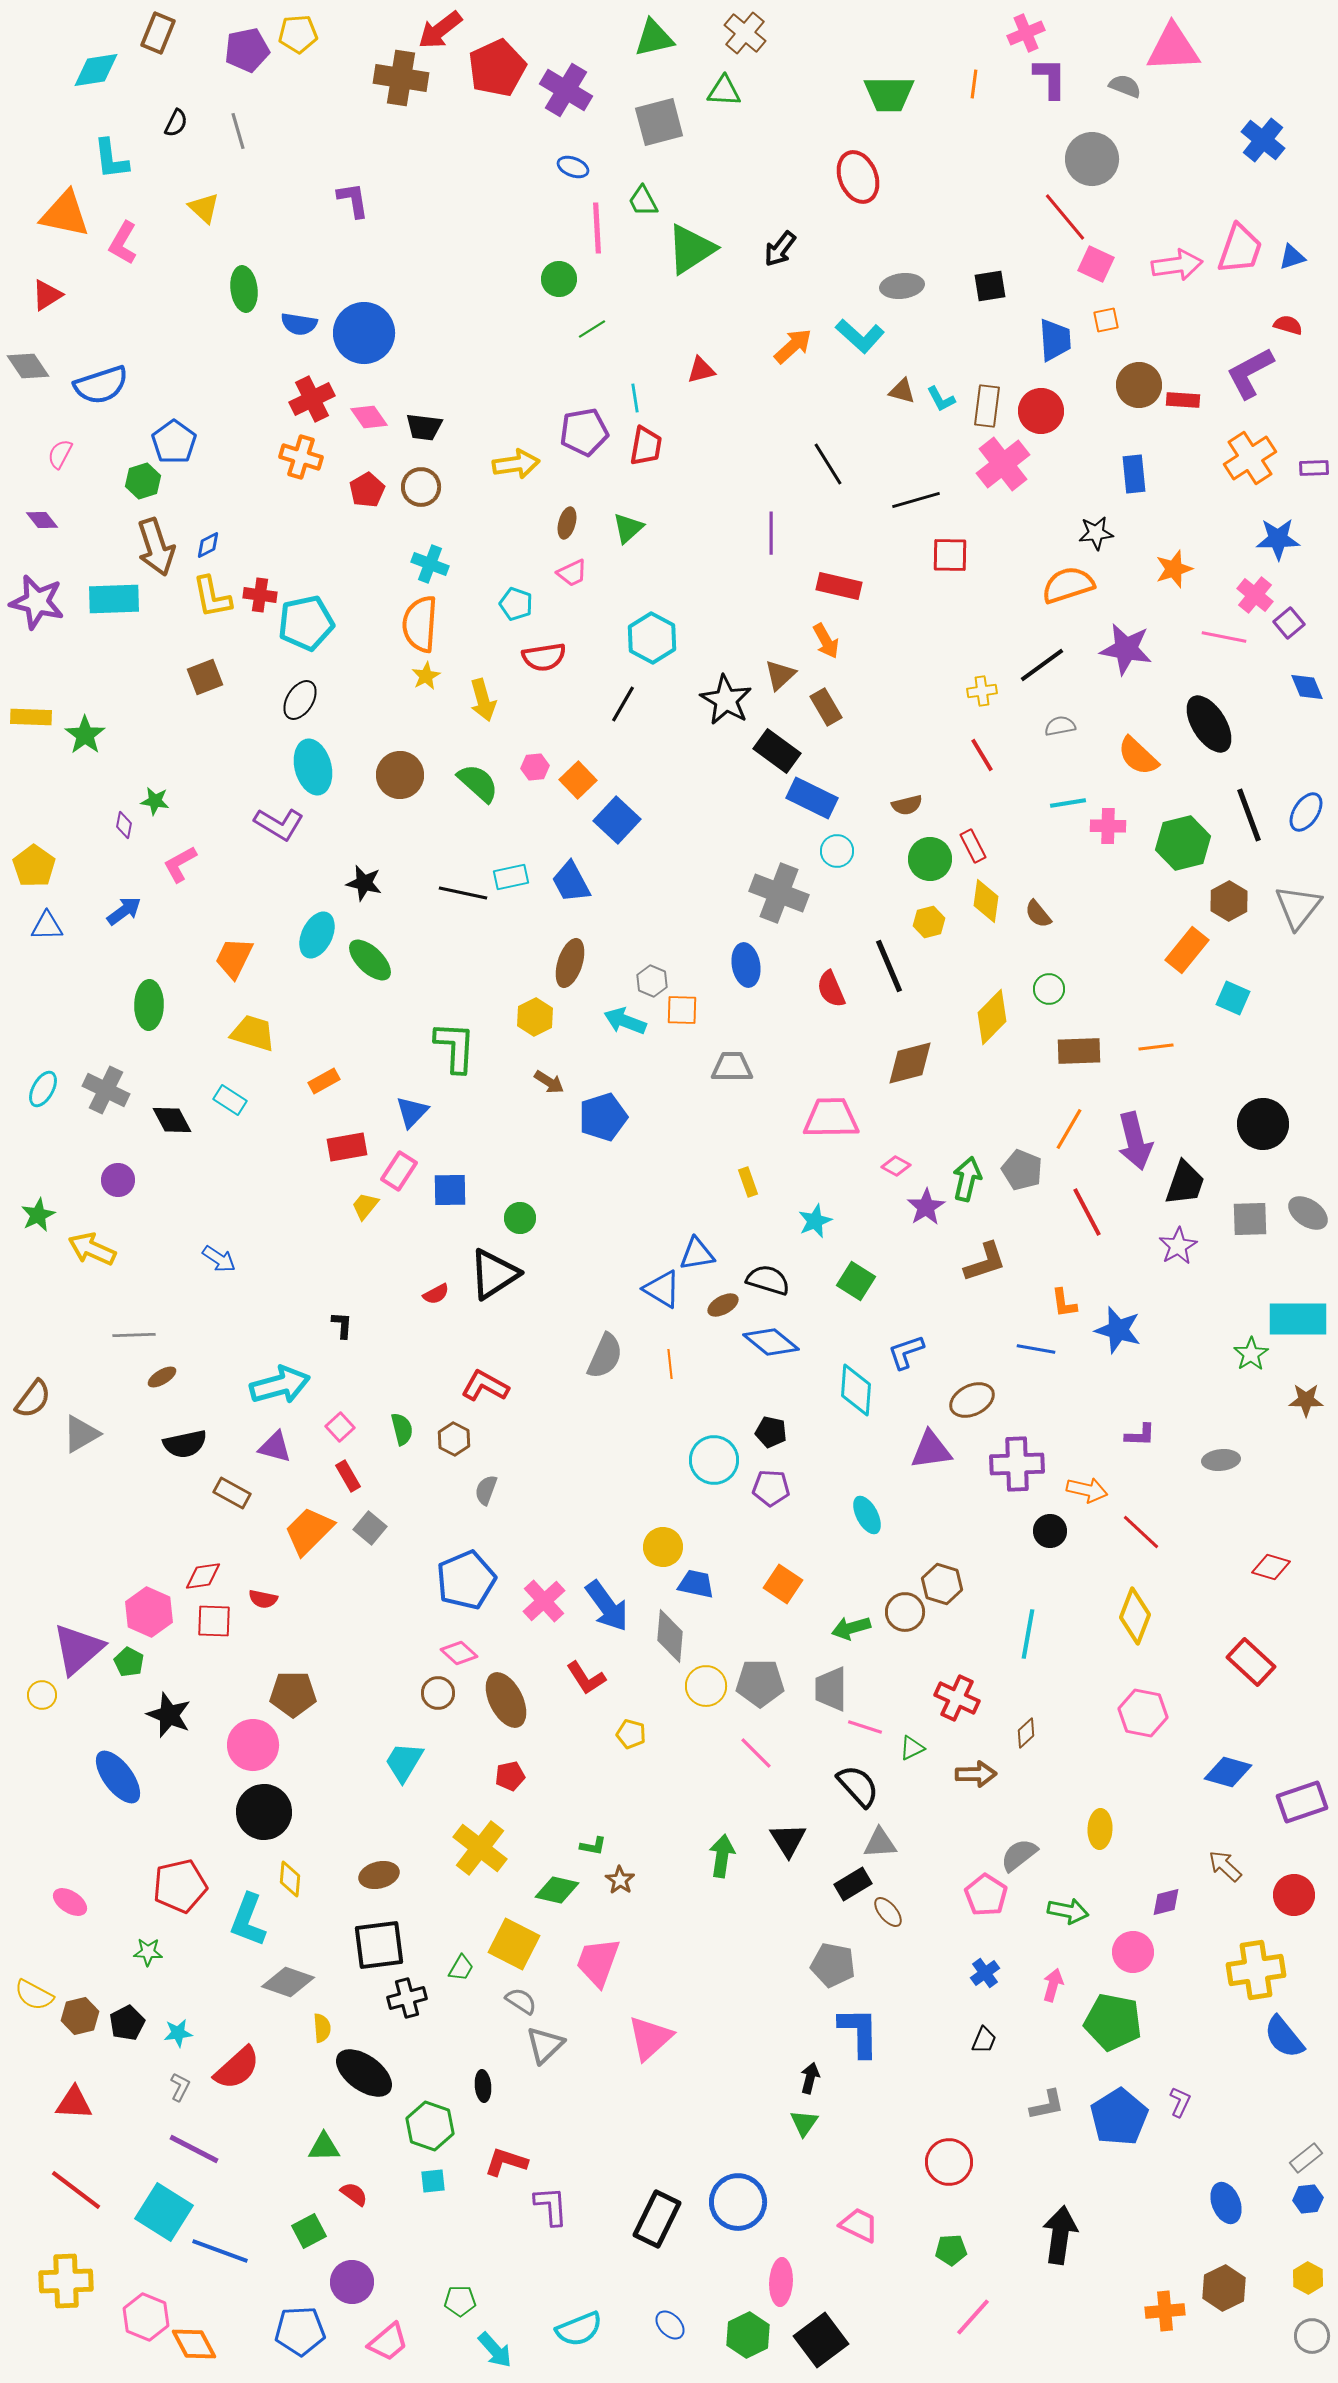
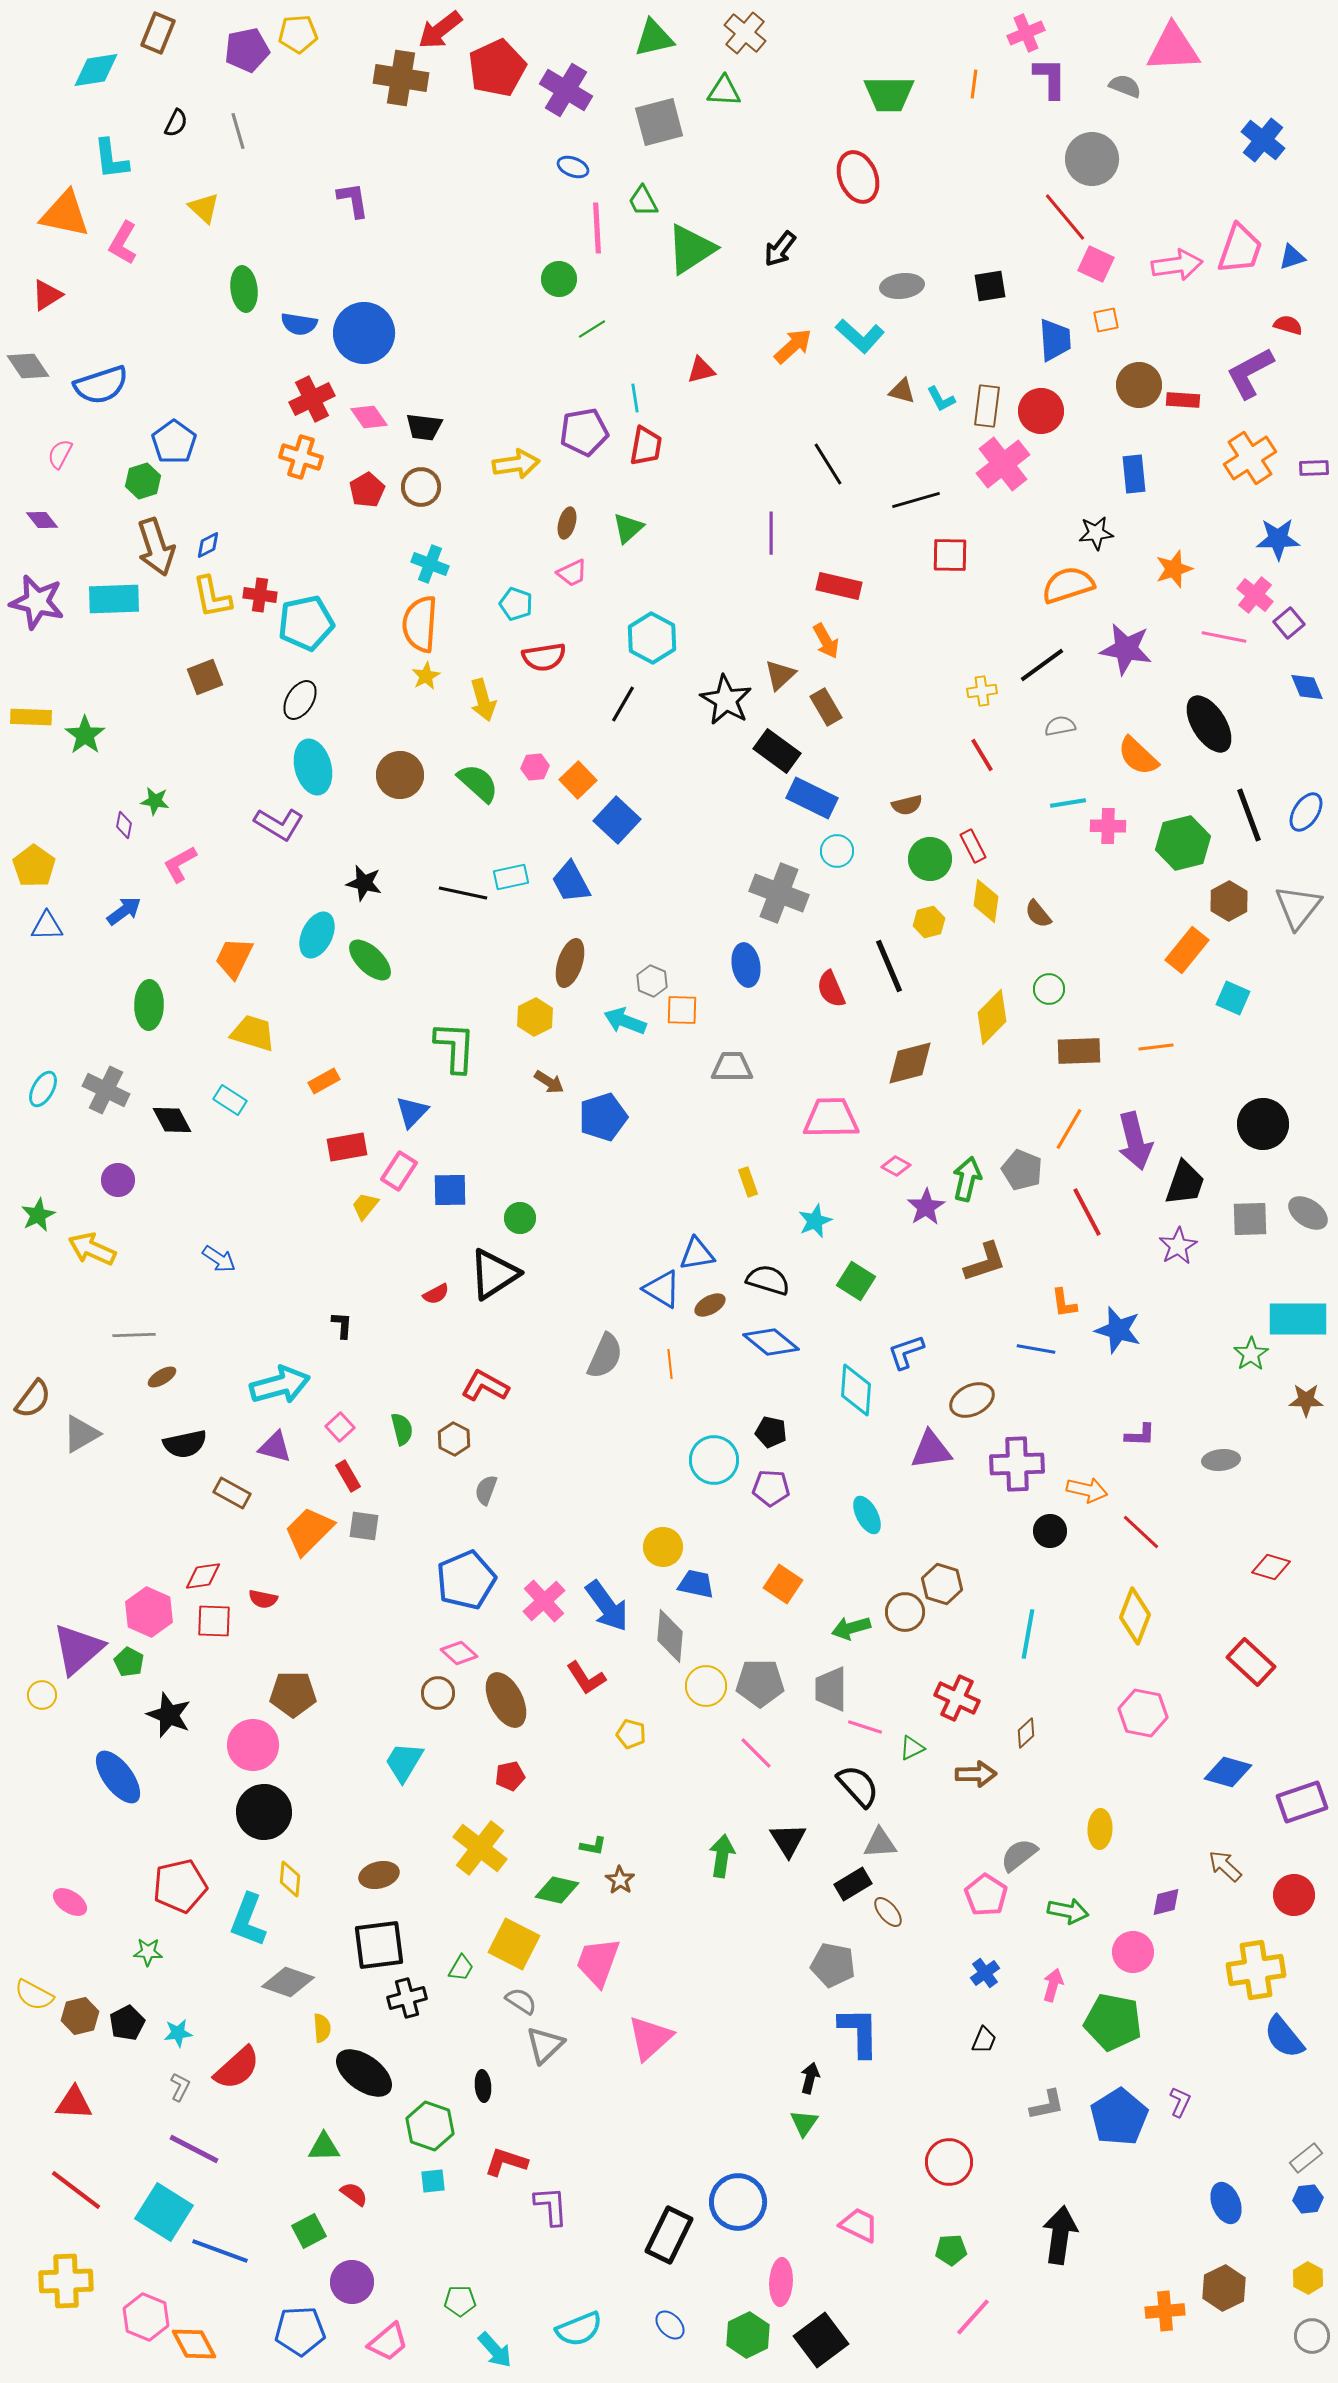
brown ellipse at (723, 1305): moved 13 px left
gray square at (370, 1528): moved 6 px left, 2 px up; rotated 32 degrees counterclockwise
black rectangle at (657, 2219): moved 12 px right, 16 px down
